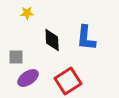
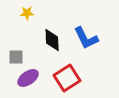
blue L-shape: rotated 32 degrees counterclockwise
red square: moved 1 px left, 3 px up
